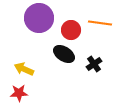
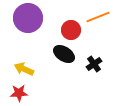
purple circle: moved 11 px left
orange line: moved 2 px left, 6 px up; rotated 30 degrees counterclockwise
